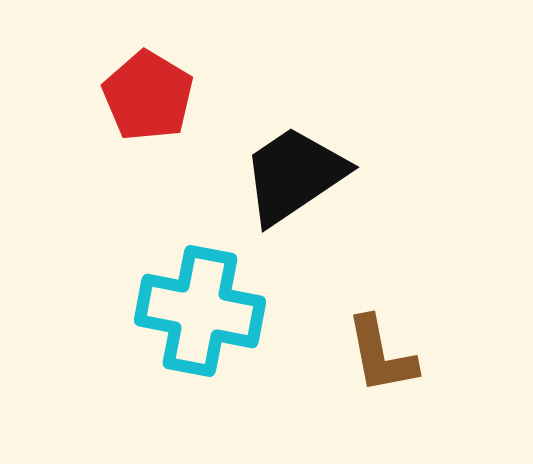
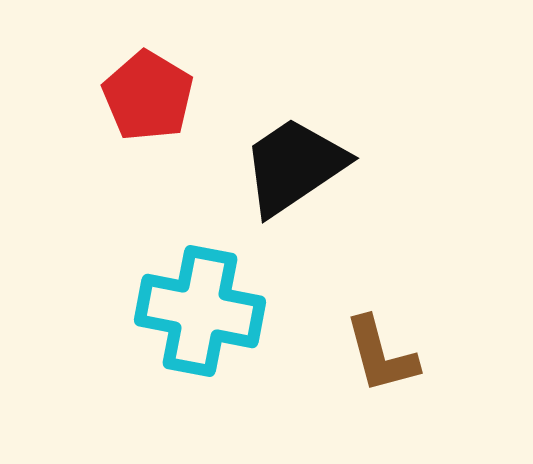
black trapezoid: moved 9 px up
brown L-shape: rotated 4 degrees counterclockwise
